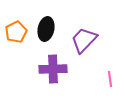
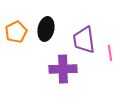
purple trapezoid: rotated 52 degrees counterclockwise
purple cross: moved 10 px right
pink line: moved 26 px up
